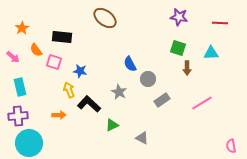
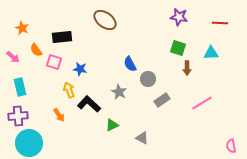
brown ellipse: moved 2 px down
orange star: rotated 16 degrees counterclockwise
black rectangle: rotated 12 degrees counterclockwise
blue star: moved 2 px up
orange arrow: rotated 56 degrees clockwise
